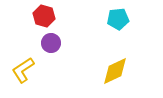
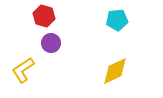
cyan pentagon: moved 1 px left, 1 px down
